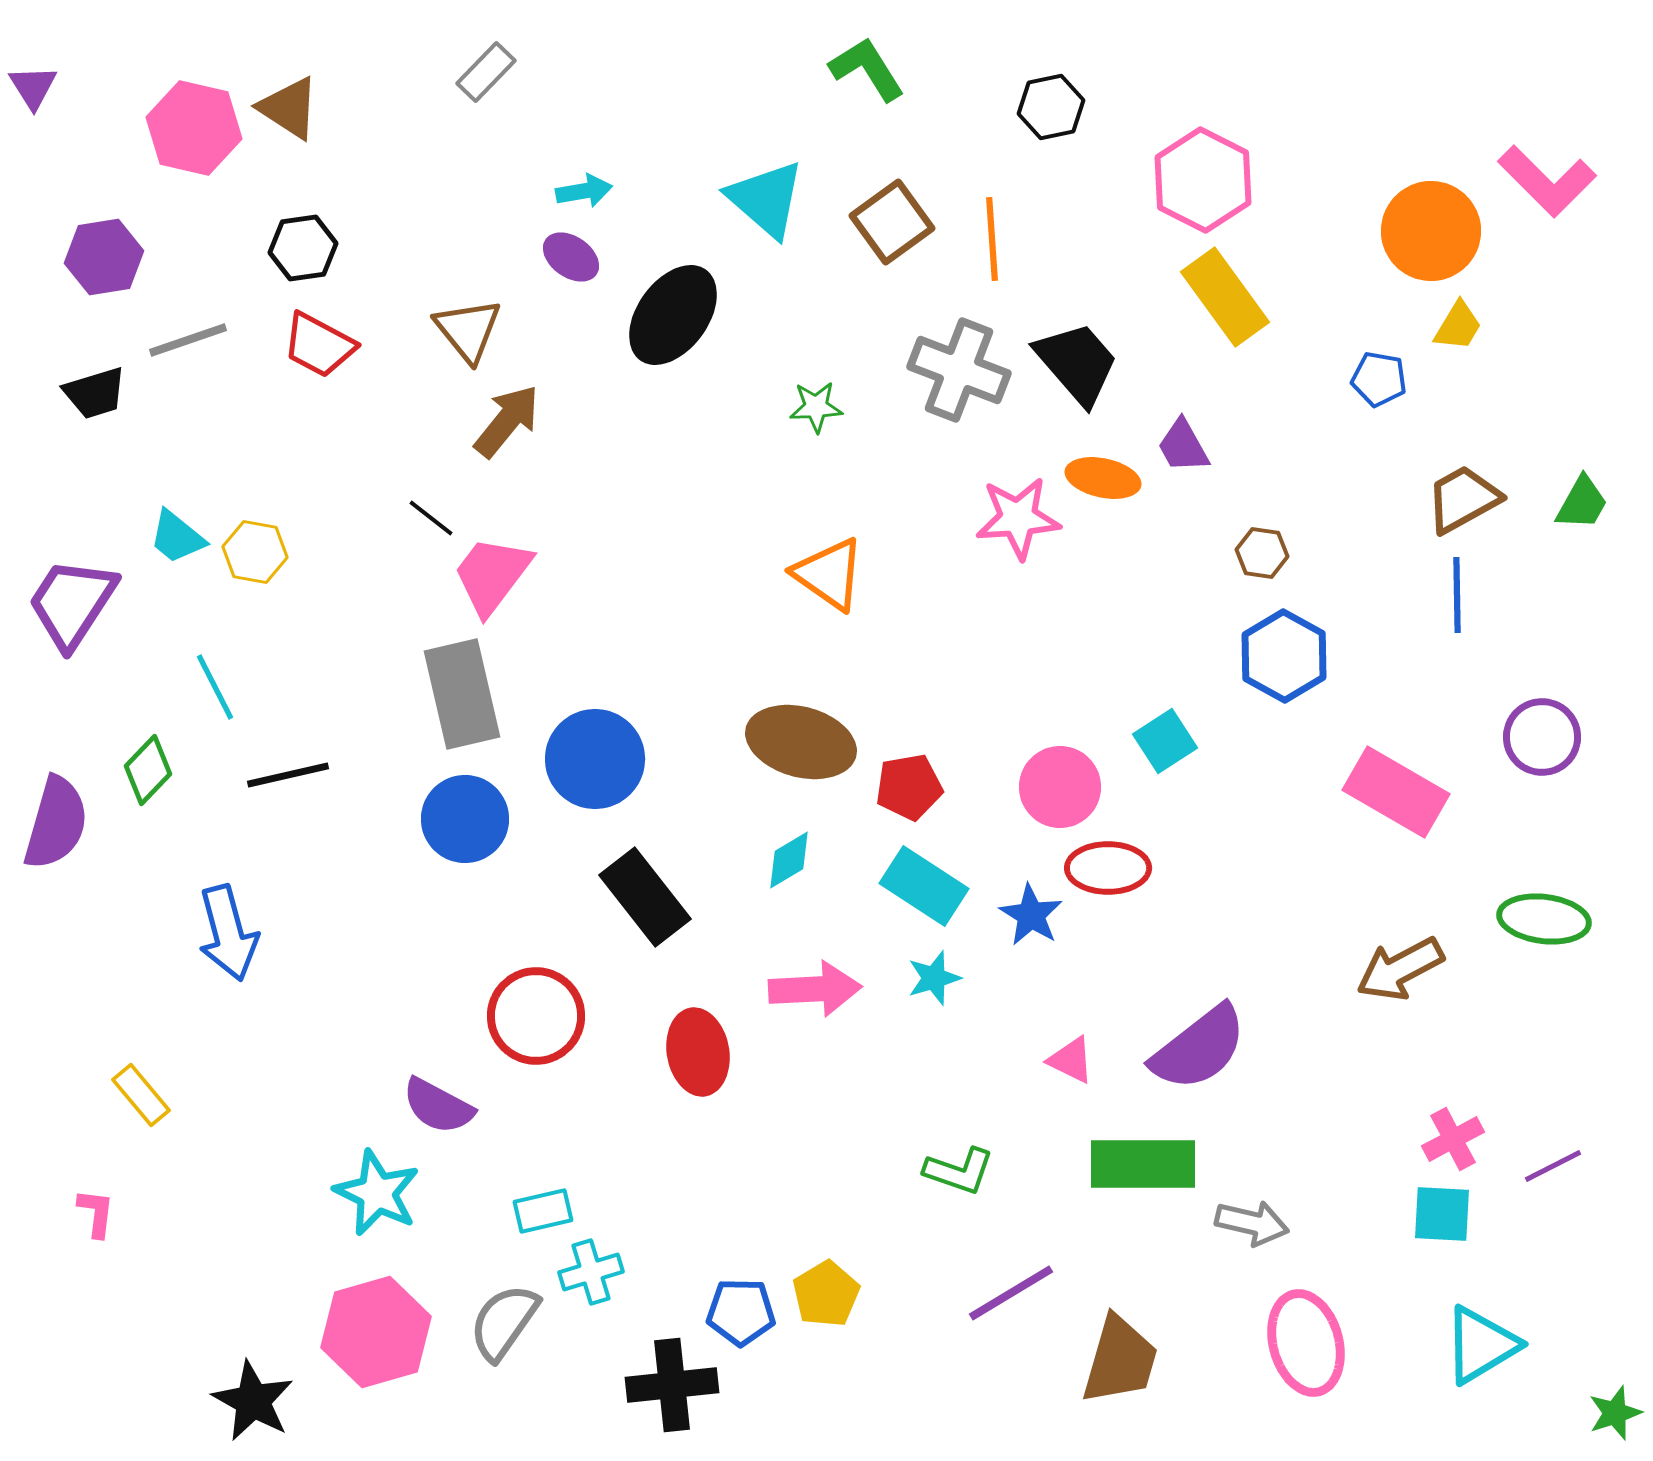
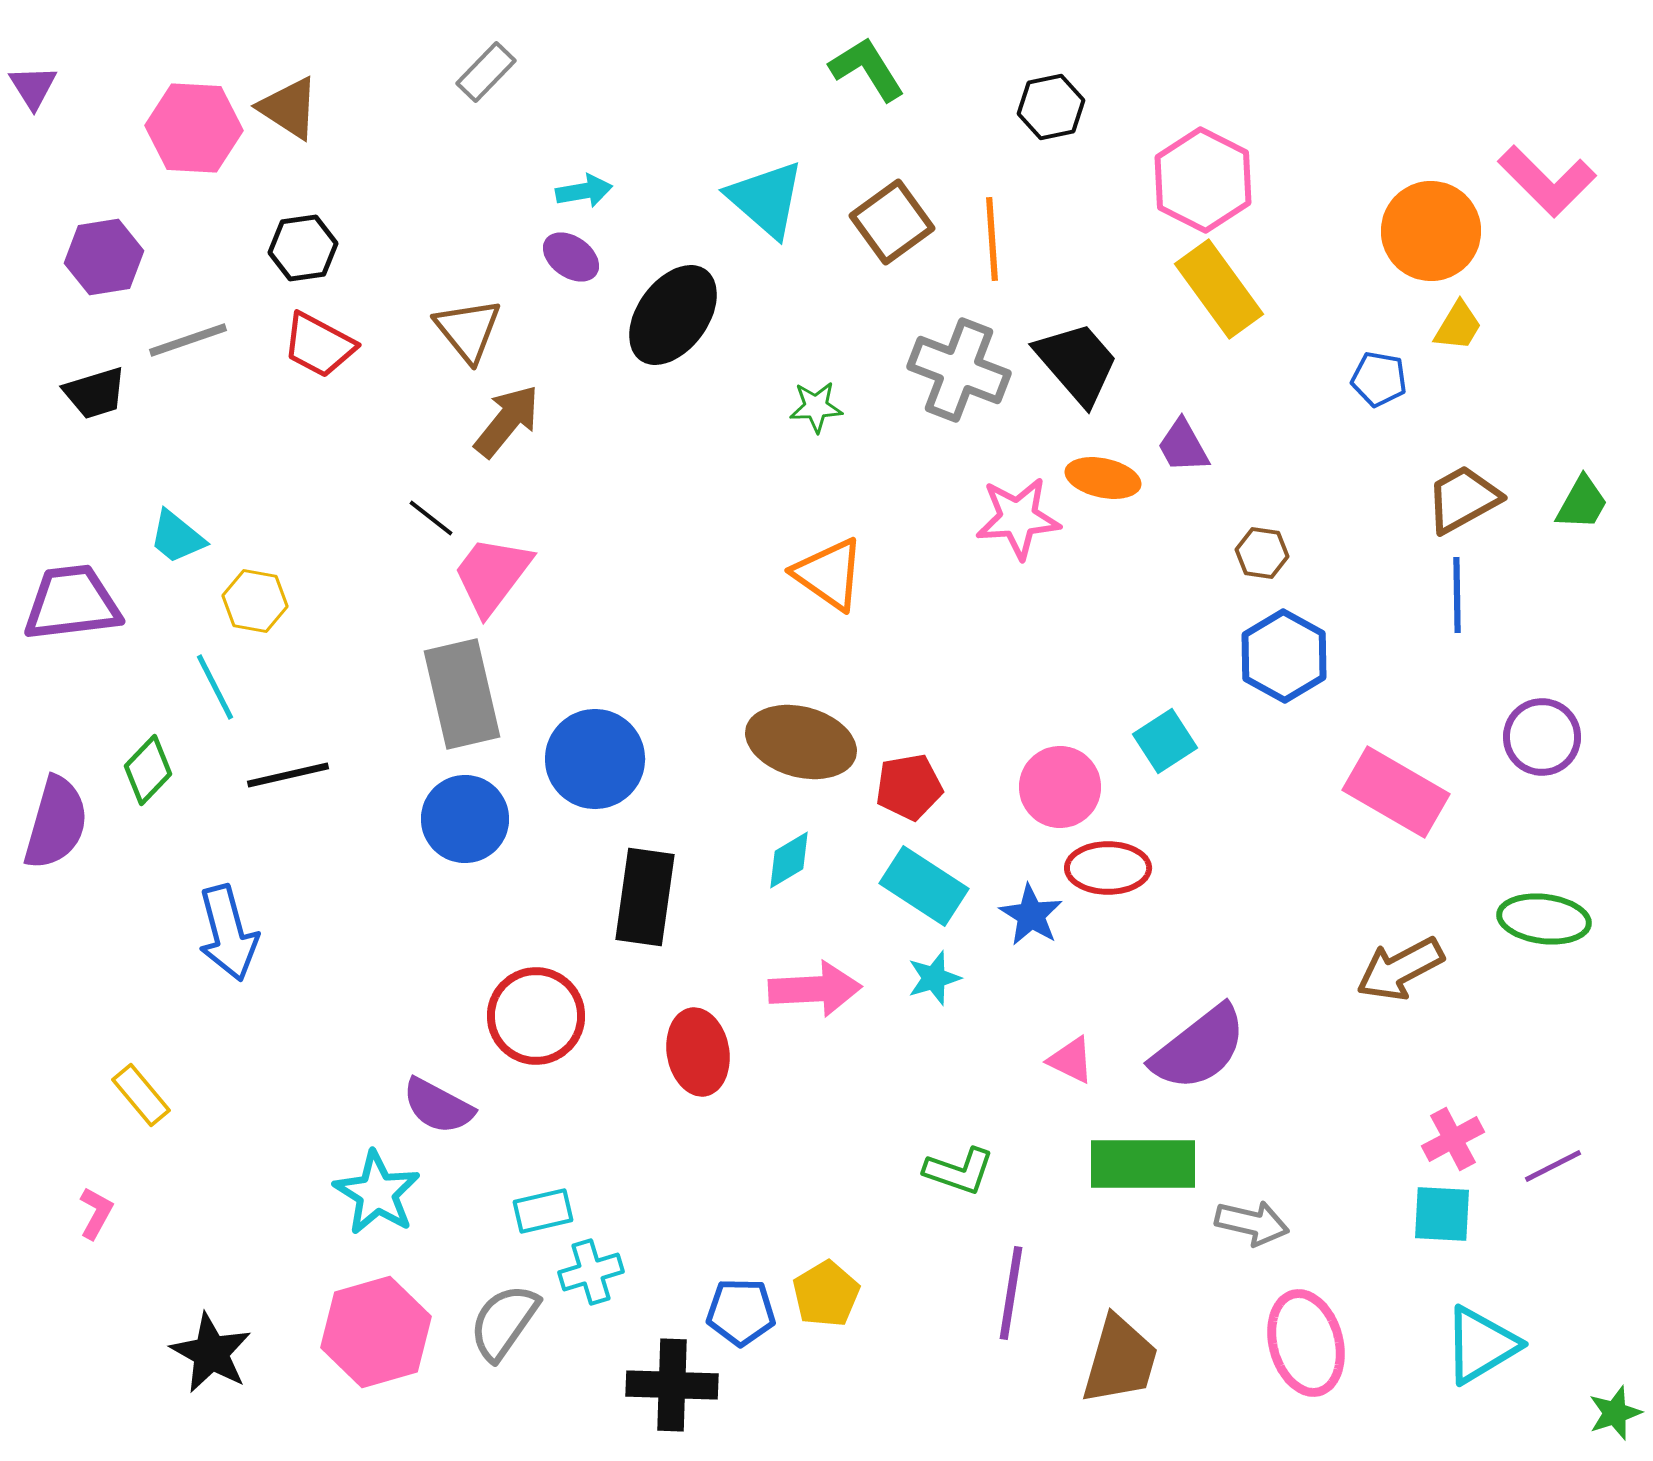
pink hexagon at (194, 128): rotated 10 degrees counterclockwise
yellow rectangle at (1225, 297): moved 6 px left, 8 px up
yellow hexagon at (255, 552): moved 49 px down
purple trapezoid at (72, 603): rotated 50 degrees clockwise
black rectangle at (645, 897): rotated 46 degrees clockwise
cyan star at (377, 1193): rotated 6 degrees clockwise
pink L-shape at (96, 1213): rotated 22 degrees clockwise
purple line at (1011, 1293): rotated 50 degrees counterclockwise
black cross at (672, 1385): rotated 8 degrees clockwise
black star at (253, 1401): moved 42 px left, 48 px up
